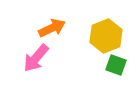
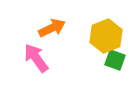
pink arrow: rotated 104 degrees clockwise
green square: moved 1 px left, 5 px up
